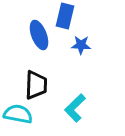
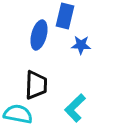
blue ellipse: rotated 36 degrees clockwise
